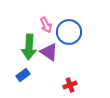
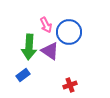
purple triangle: moved 1 px right, 1 px up
